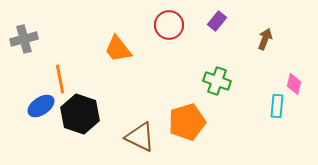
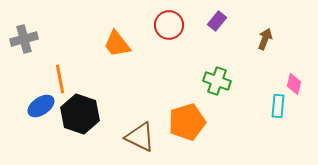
orange trapezoid: moved 1 px left, 5 px up
cyan rectangle: moved 1 px right
